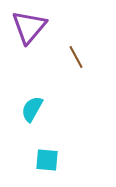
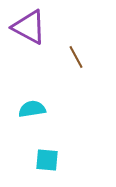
purple triangle: rotated 42 degrees counterclockwise
cyan semicircle: rotated 52 degrees clockwise
